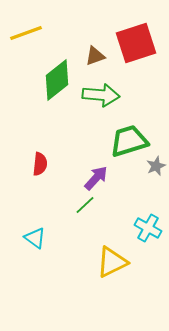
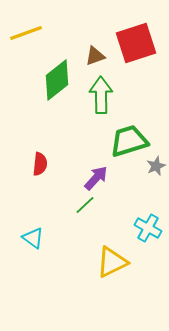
green arrow: rotated 96 degrees counterclockwise
cyan triangle: moved 2 px left
